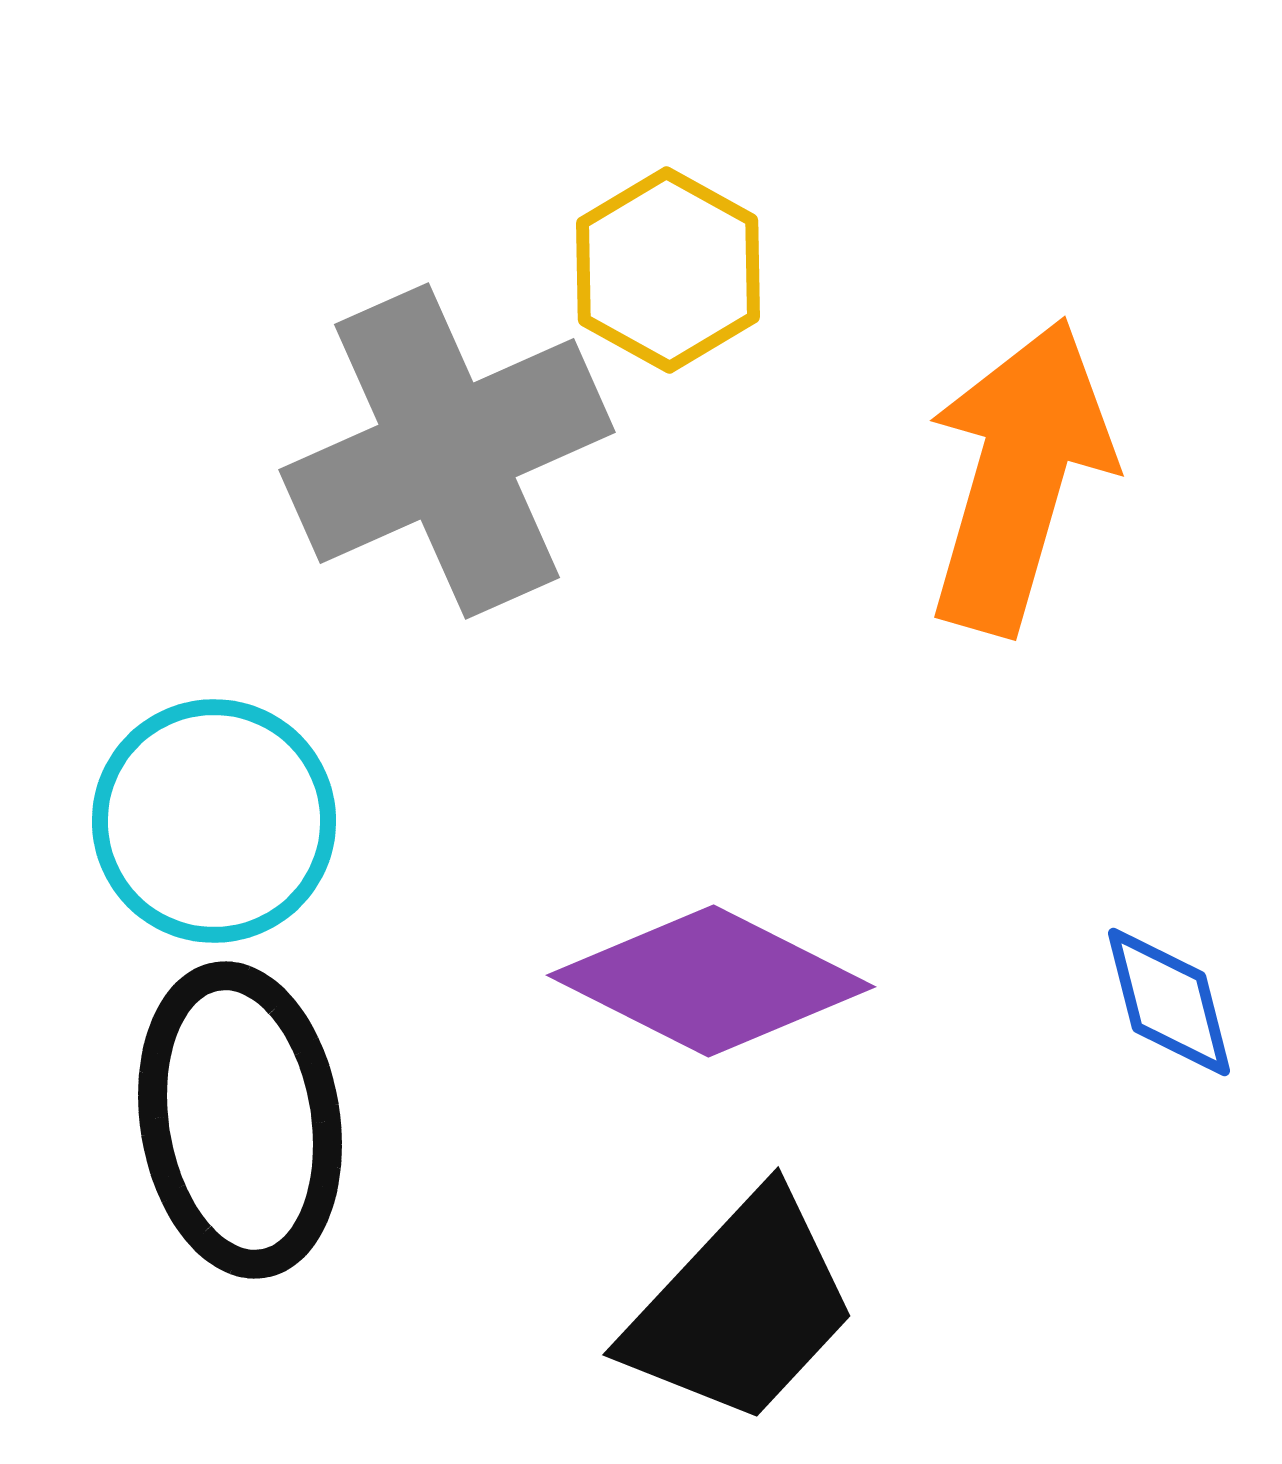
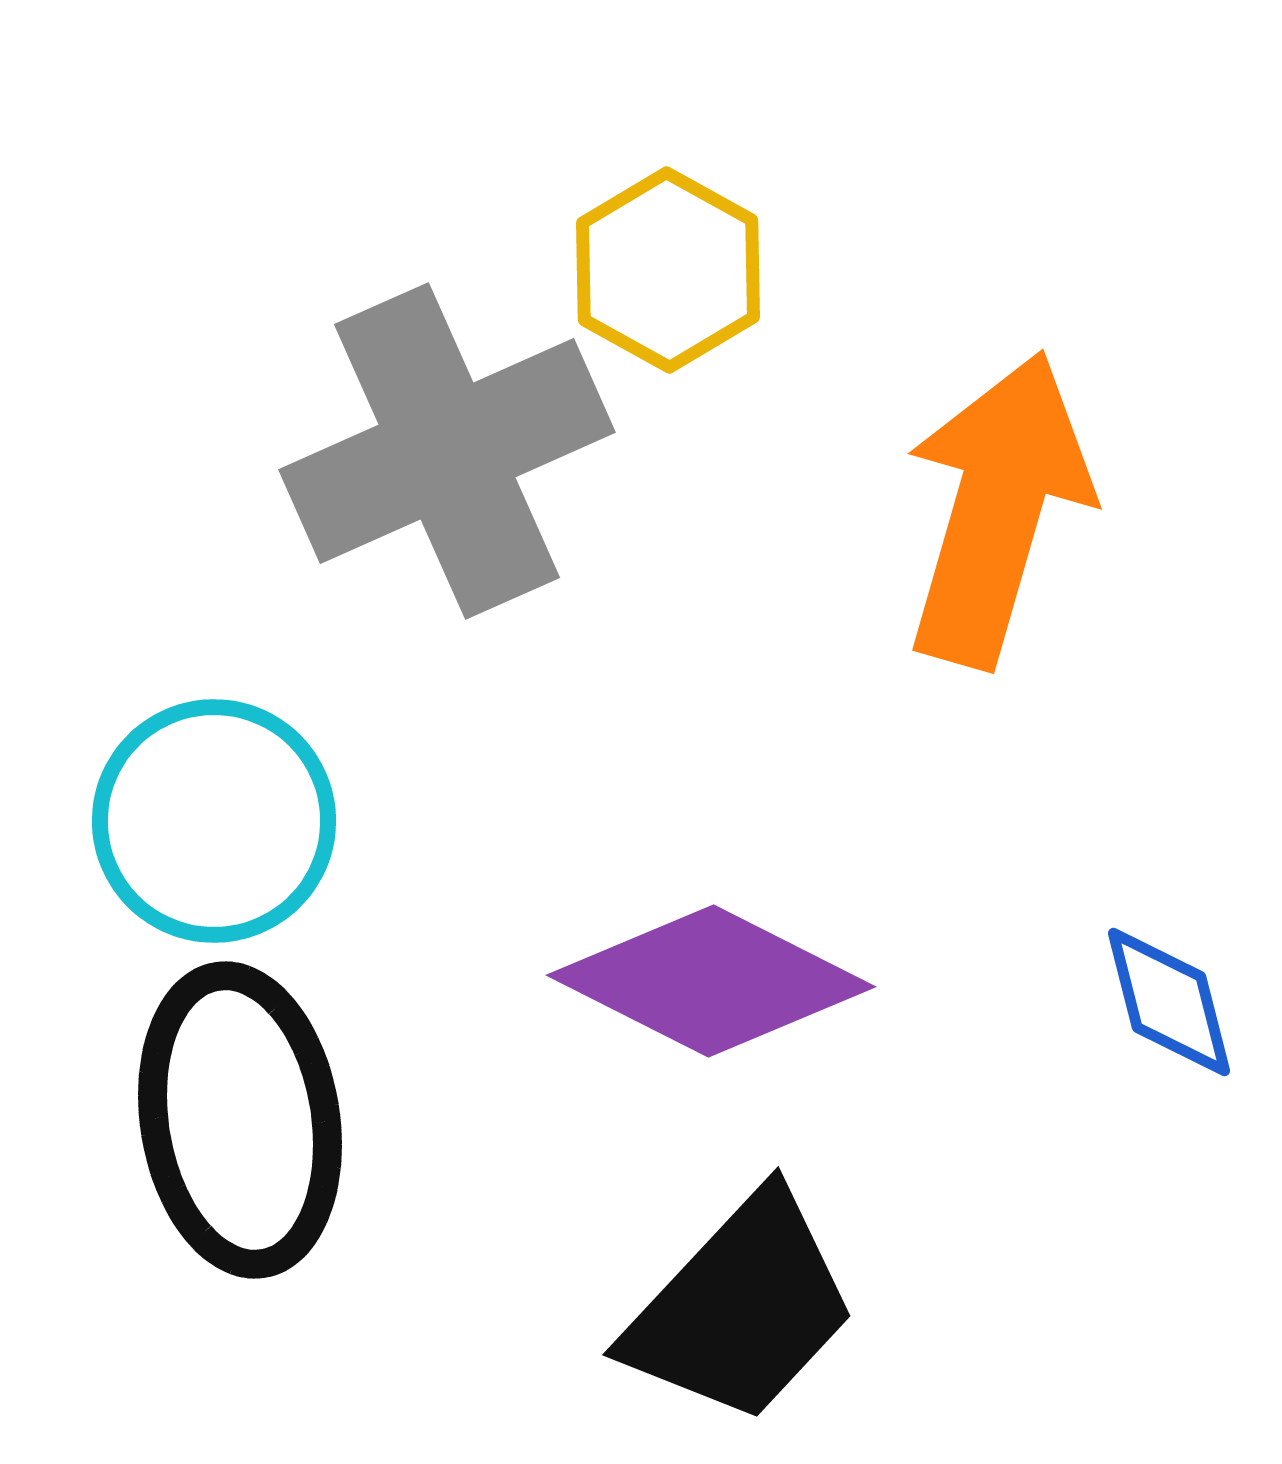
orange arrow: moved 22 px left, 33 px down
